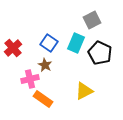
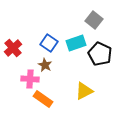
gray square: moved 2 px right; rotated 24 degrees counterclockwise
cyan rectangle: rotated 48 degrees clockwise
black pentagon: moved 1 px down
pink cross: rotated 18 degrees clockwise
